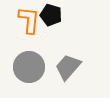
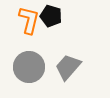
black pentagon: moved 1 px down
orange L-shape: rotated 8 degrees clockwise
